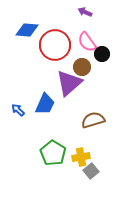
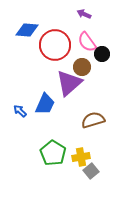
purple arrow: moved 1 px left, 2 px down
blue arrow: moved 2 px right, 1 px down
